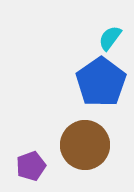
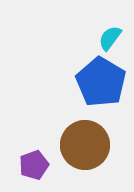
blue pentagon: rotated 6 degrees counterclockwise
purple pentagon: moved 3 px right, 1 px up
